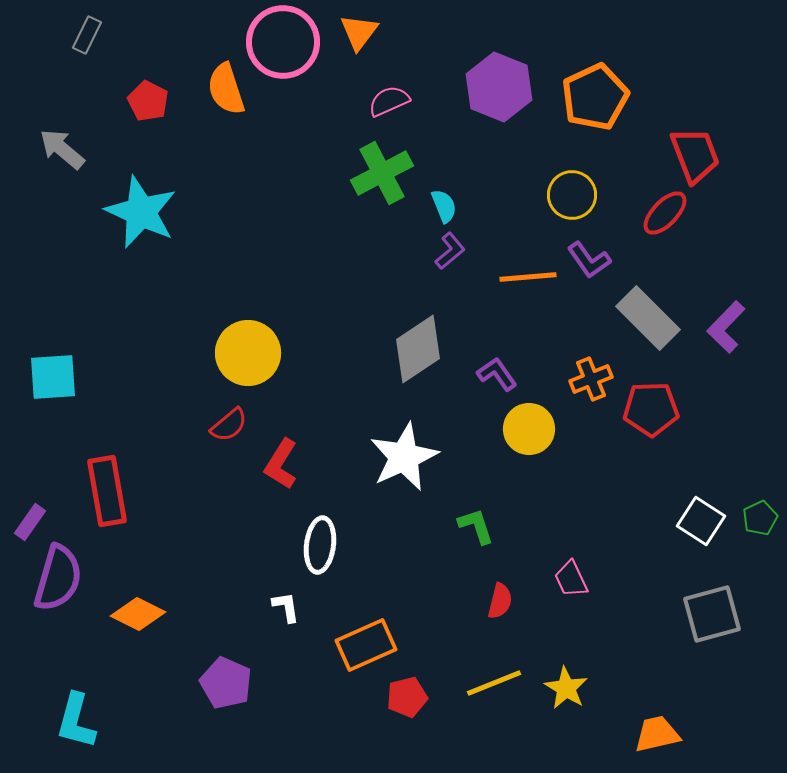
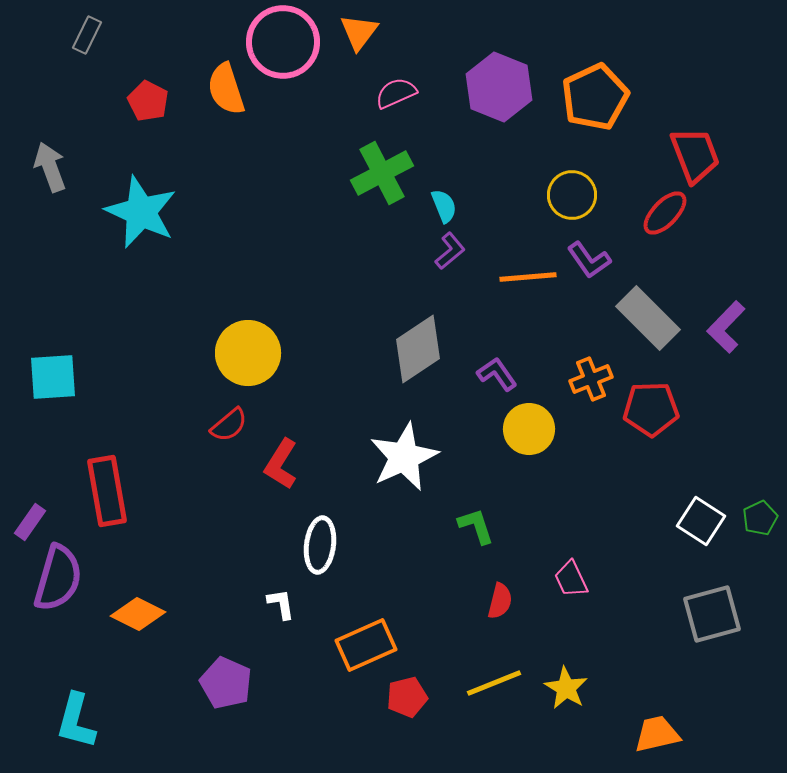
pink semicircle at (389, 101): moved 7 px right, 8 px up
gray arrow at (62, 149): moved 12 px left, 18 px down; rotated 30 degrees clockwise
white L-shape at (286, 607): moved 5 px left, 3 px up
